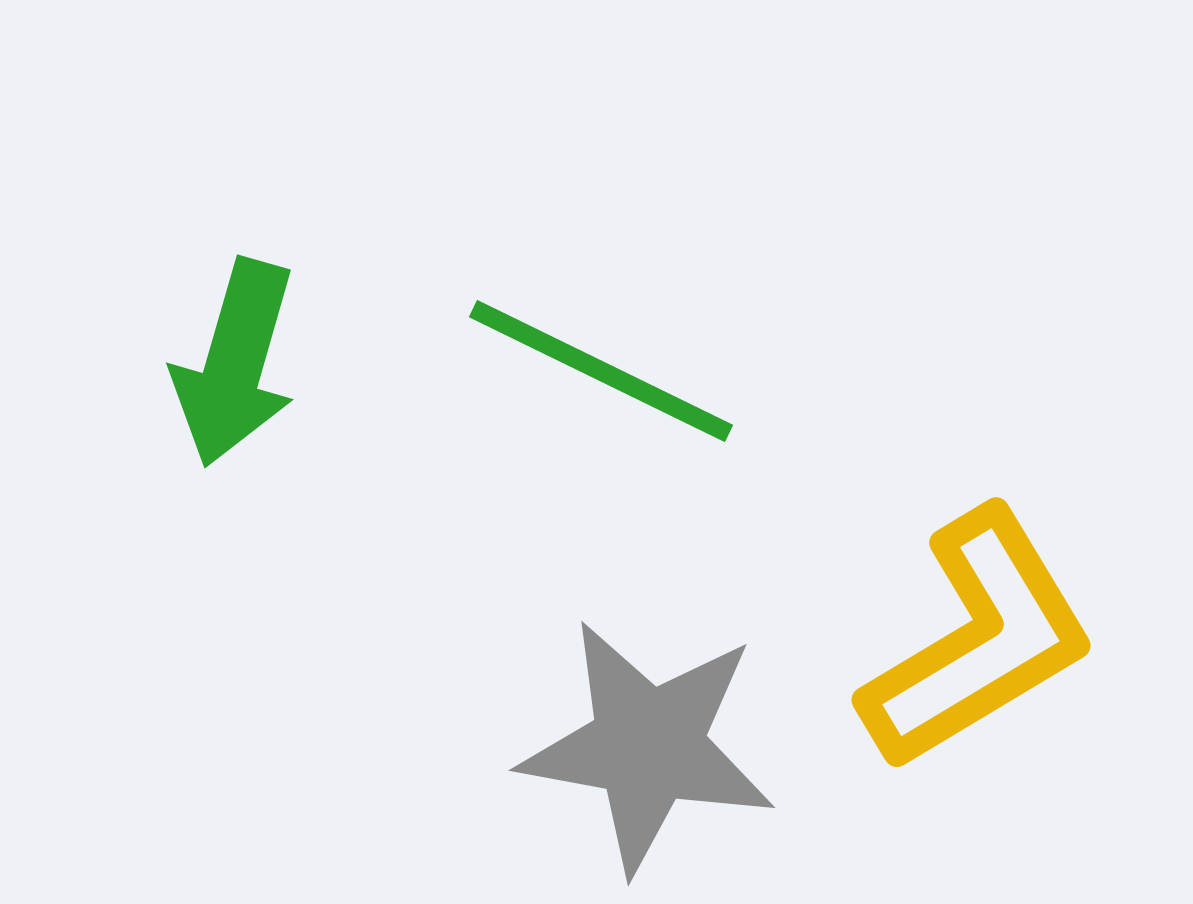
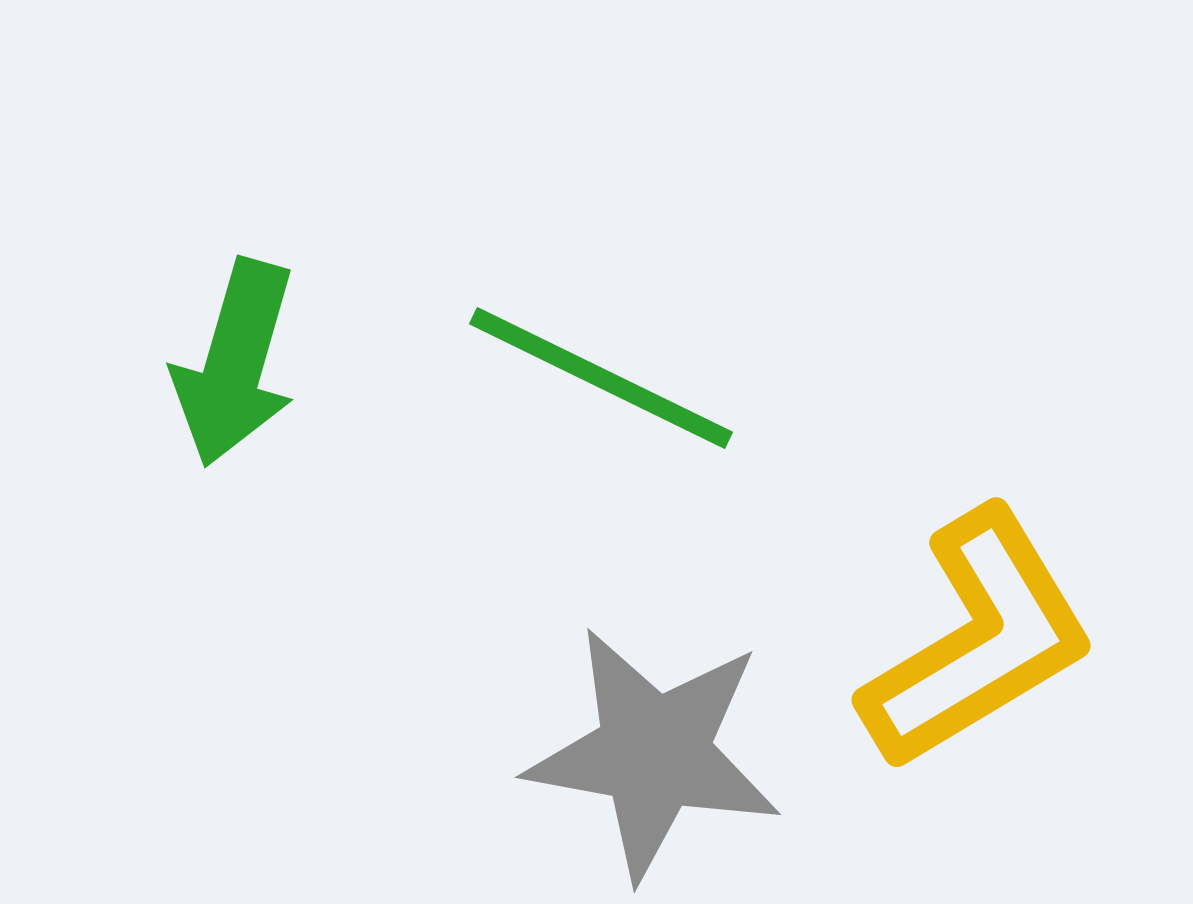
green line: moved 7 px down
gray star: moved 6 px right, 7 px down
